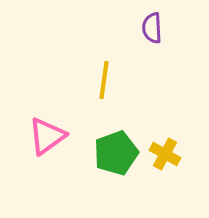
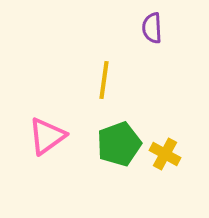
green pentagon: moved 3 px right, 9 px up
